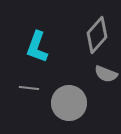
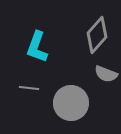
gray circle: moved 2 px right
